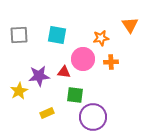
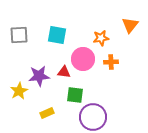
orange triangle: rotated 12 degrees clockwise
